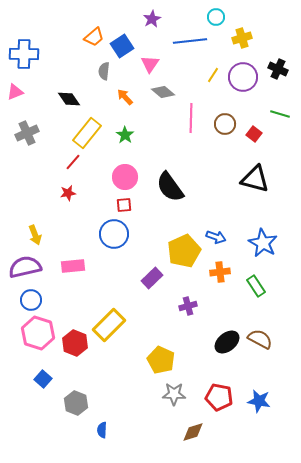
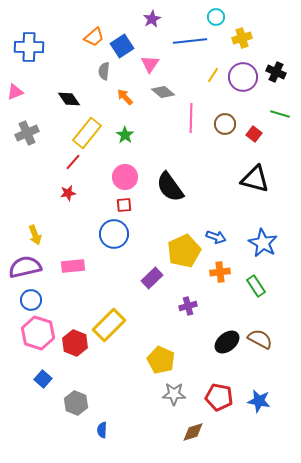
blue cross at (24, 54): moved 5 px right, 7 px up
black cross at (278, 69): moved 2 px left, 3 px down
